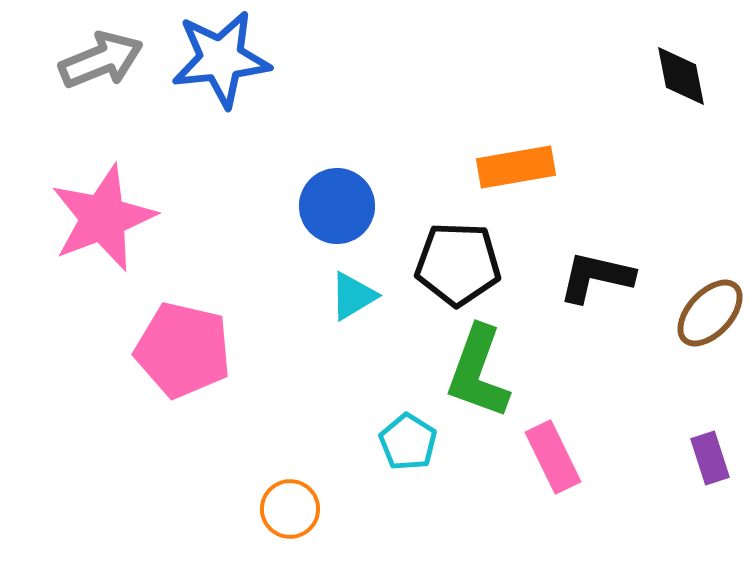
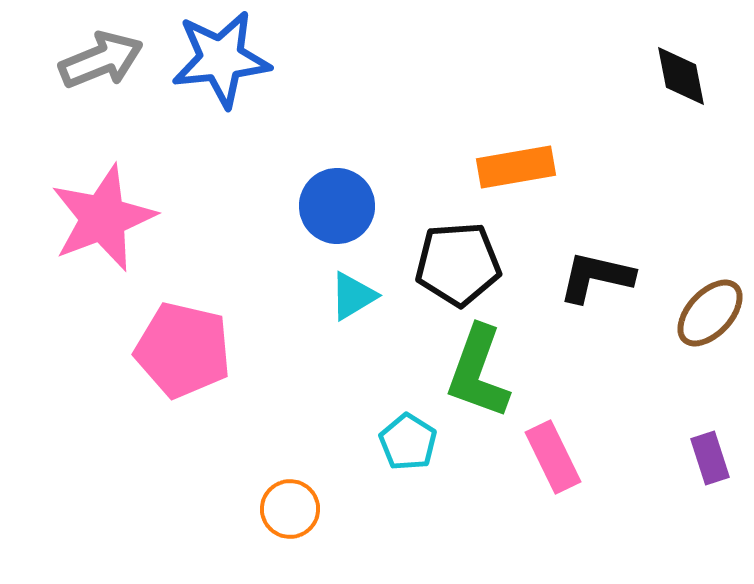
black pentagon: rotated 6 degrees counterclockwise
